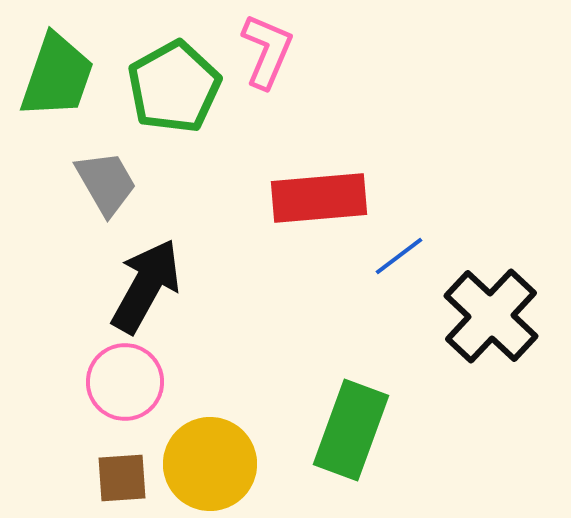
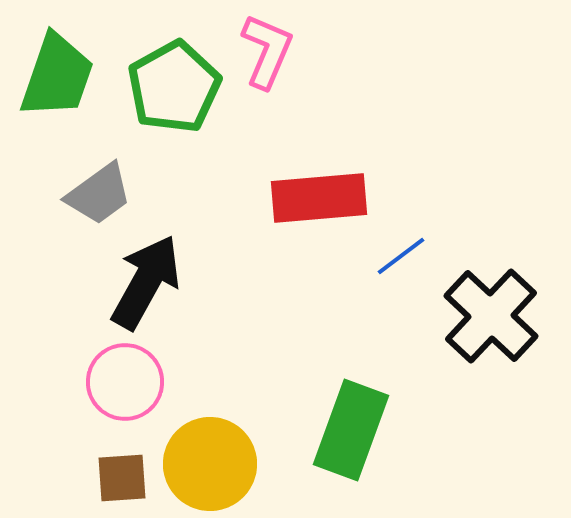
gray trapezoid: moved 7 px left, 11 px down; rotated 84 degrees clockwise
blue line: moved 2 px right
black arrow: moved 4 px up
